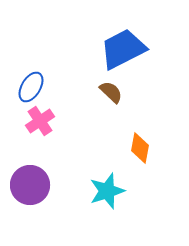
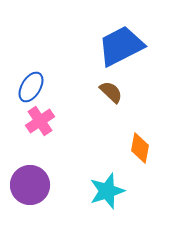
blue trapezoid: moved 2 px left, 3 px up
